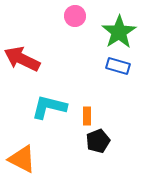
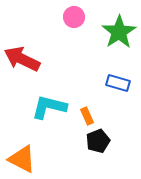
pink circle: moved 1 px left, 1 px down
blue rectangle: moved 17 px down
orange rectangle: rotated 24 degrees counterclockwise
